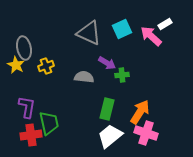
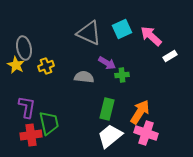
white rectangle: moved 5 px right, 32 px down
